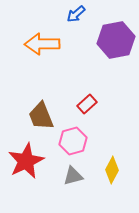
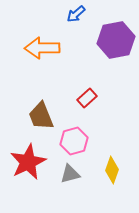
orange arrow: moved 4 px down
red rectangle: moved 6 px up
pink hexagon: moved 1 px right
red star: moved 2 px right, 1 px down
yellow diamond: rotated 8 degrees counterclockwise
gray triangle: moved 3 px left, 2 px up
